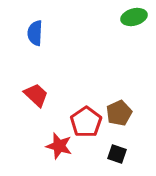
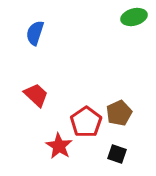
blue semicircle: rotated 15 degrees clockwise
red star: rotated 16 degrees clockwise
